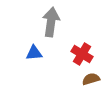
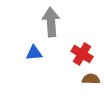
gray arrow: rotated 12 degrees counterclockwise
brown semicircle: rotated 18 degrees clockwise
